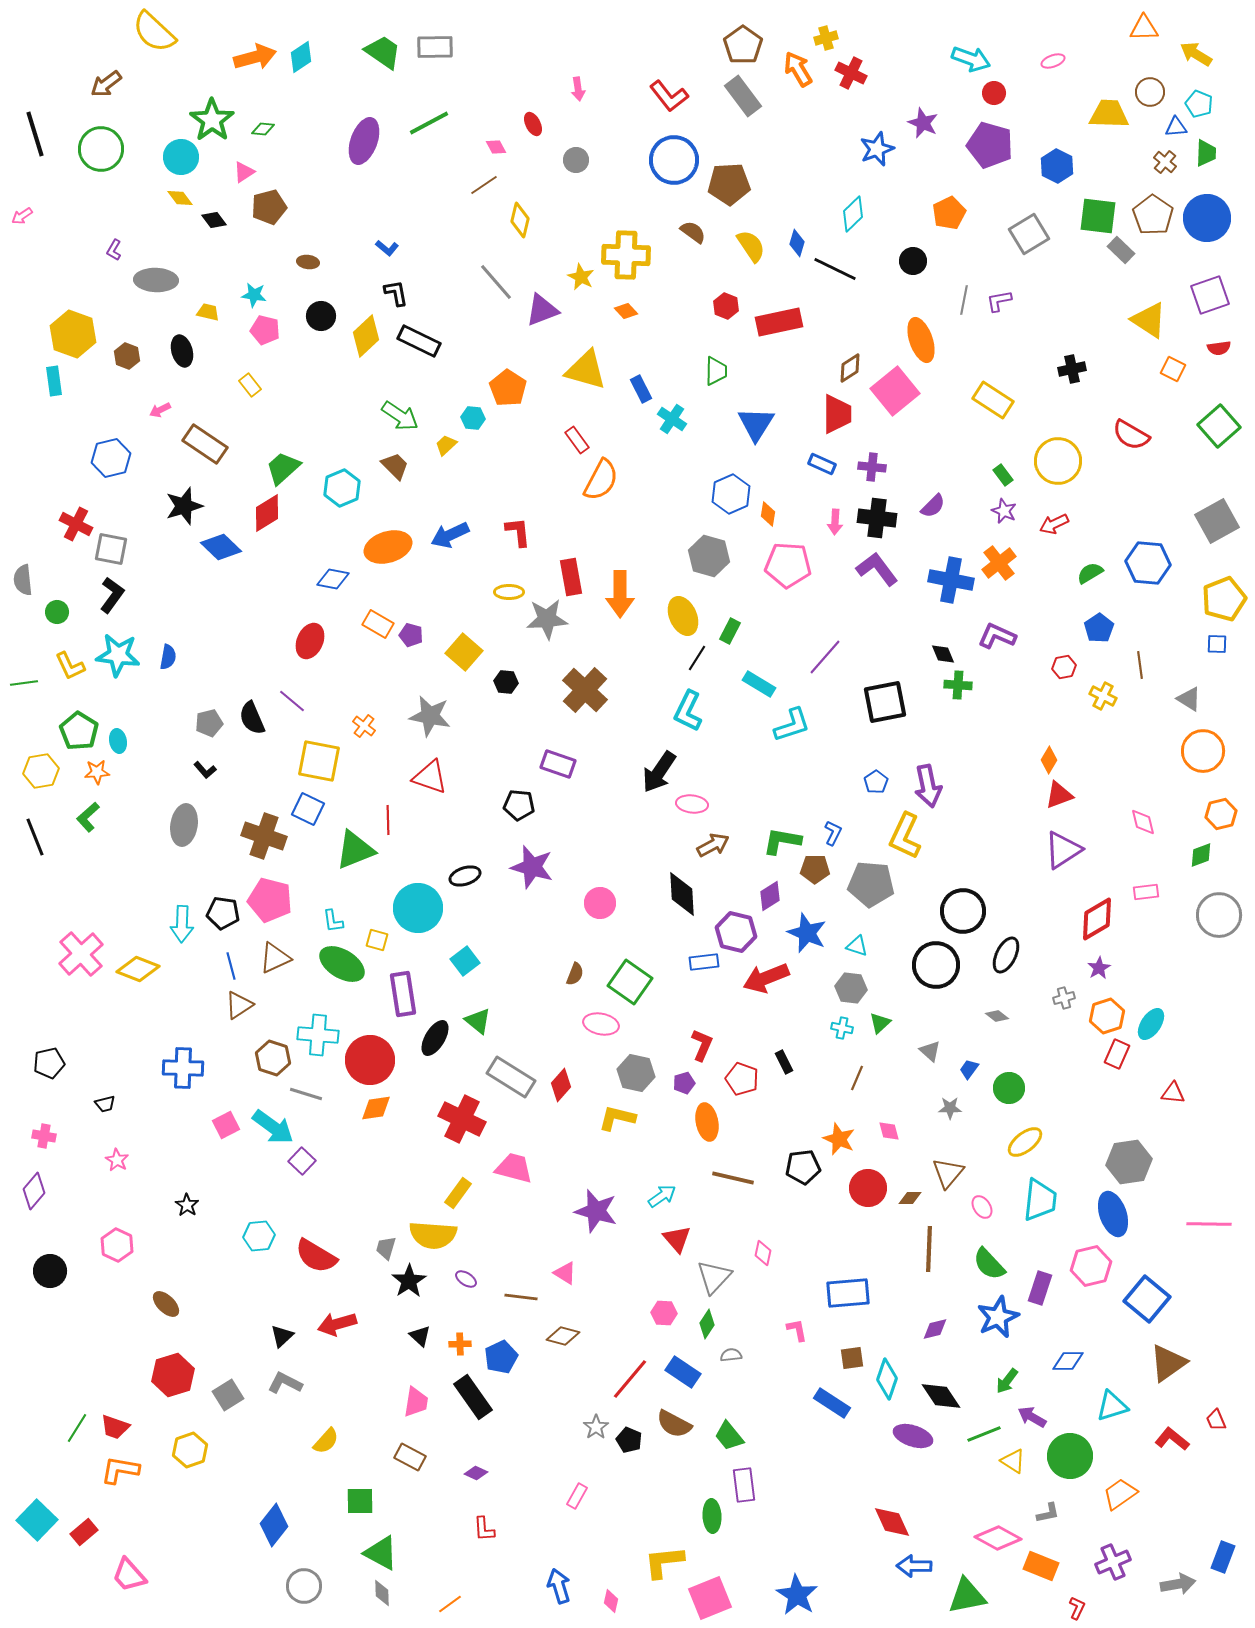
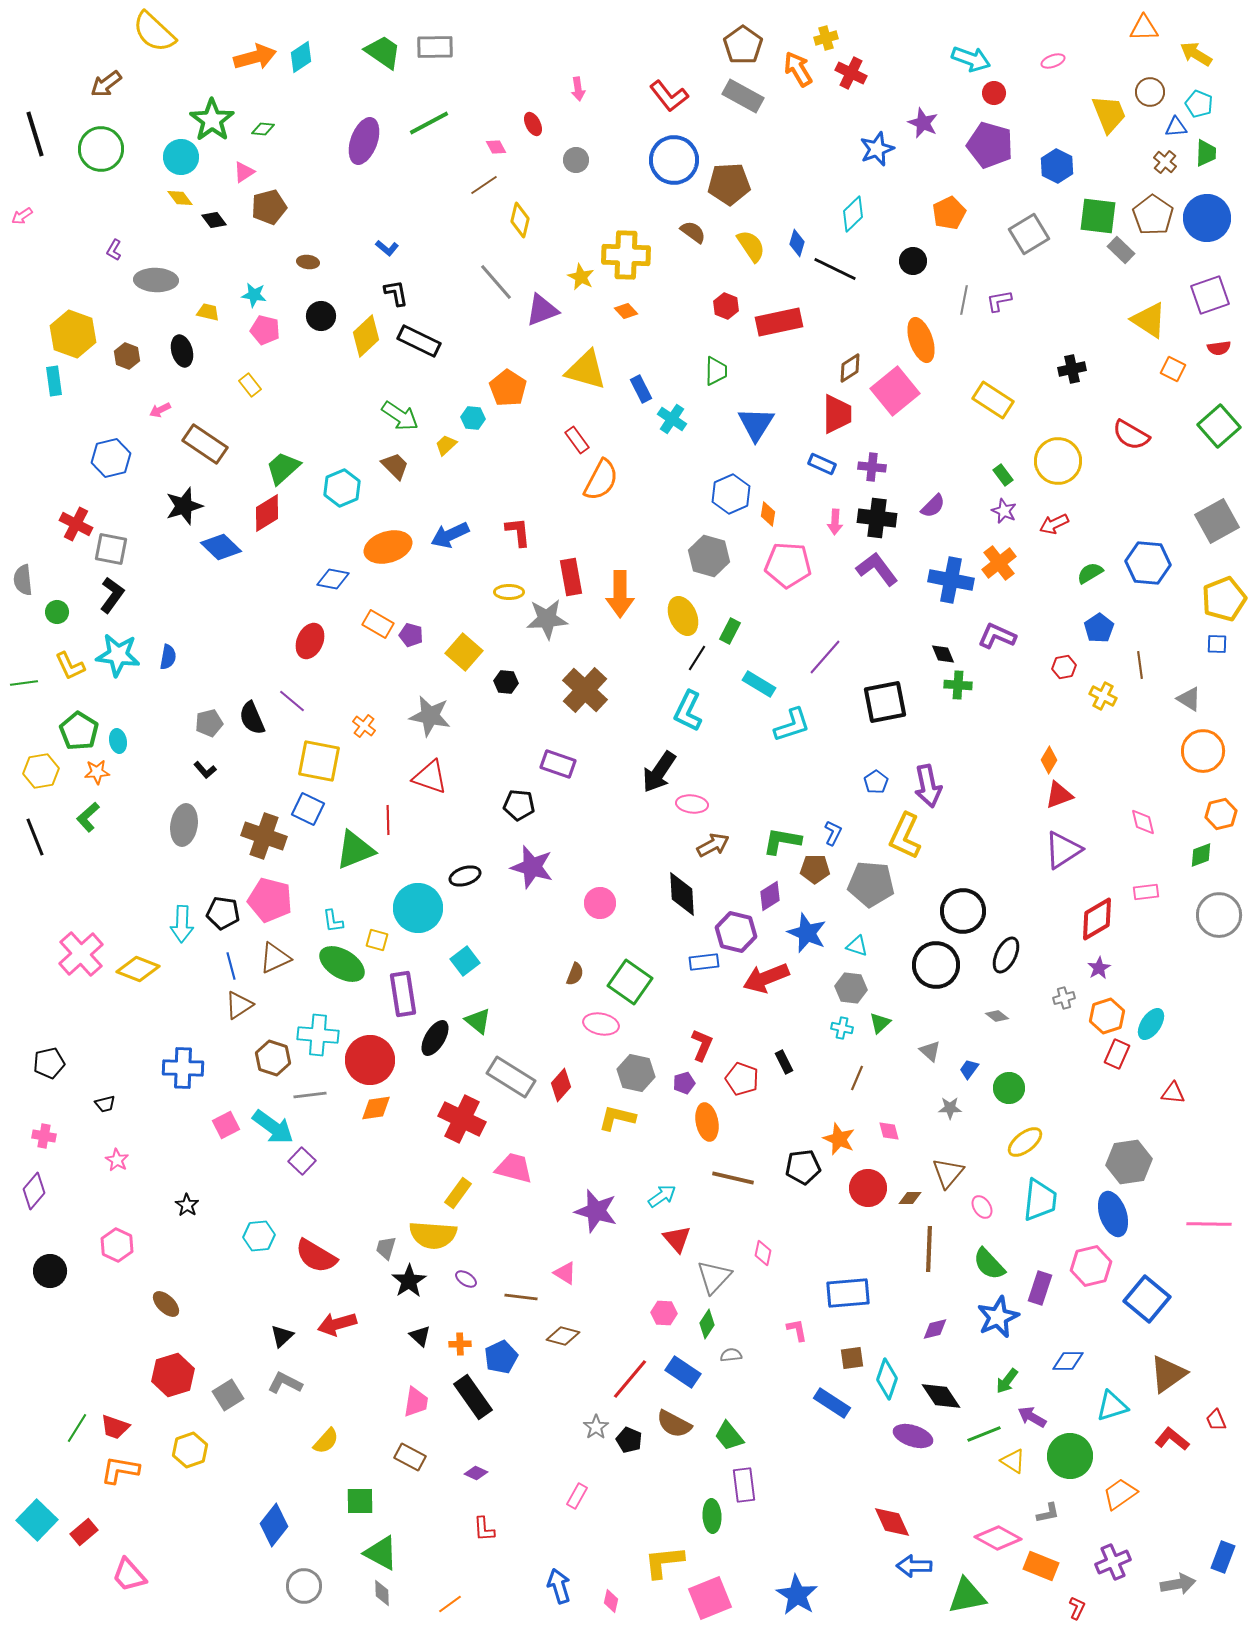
gray rectangle at (743, 96): rotated 24 degrees counterclockwise
yellow trapezoid at (1109, 114): rotated 66 degrees clockwise
gray line at (306, 1094): moved 4 px right, 1 px down; rotated 24 degrees counterclockwise
brown triangle at (1168, 1363): moved 11 px down
